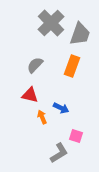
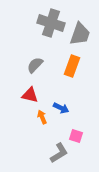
gray cross: rotated 28 degrees counterclockwise
